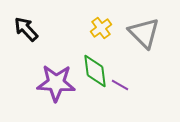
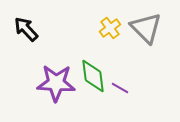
yellow cross: moved 9 px right
gray triangle: moved 2 px right, 5 px up
green diamond: moved 2 px left, 5 px down
purple line: moved 3 px down
